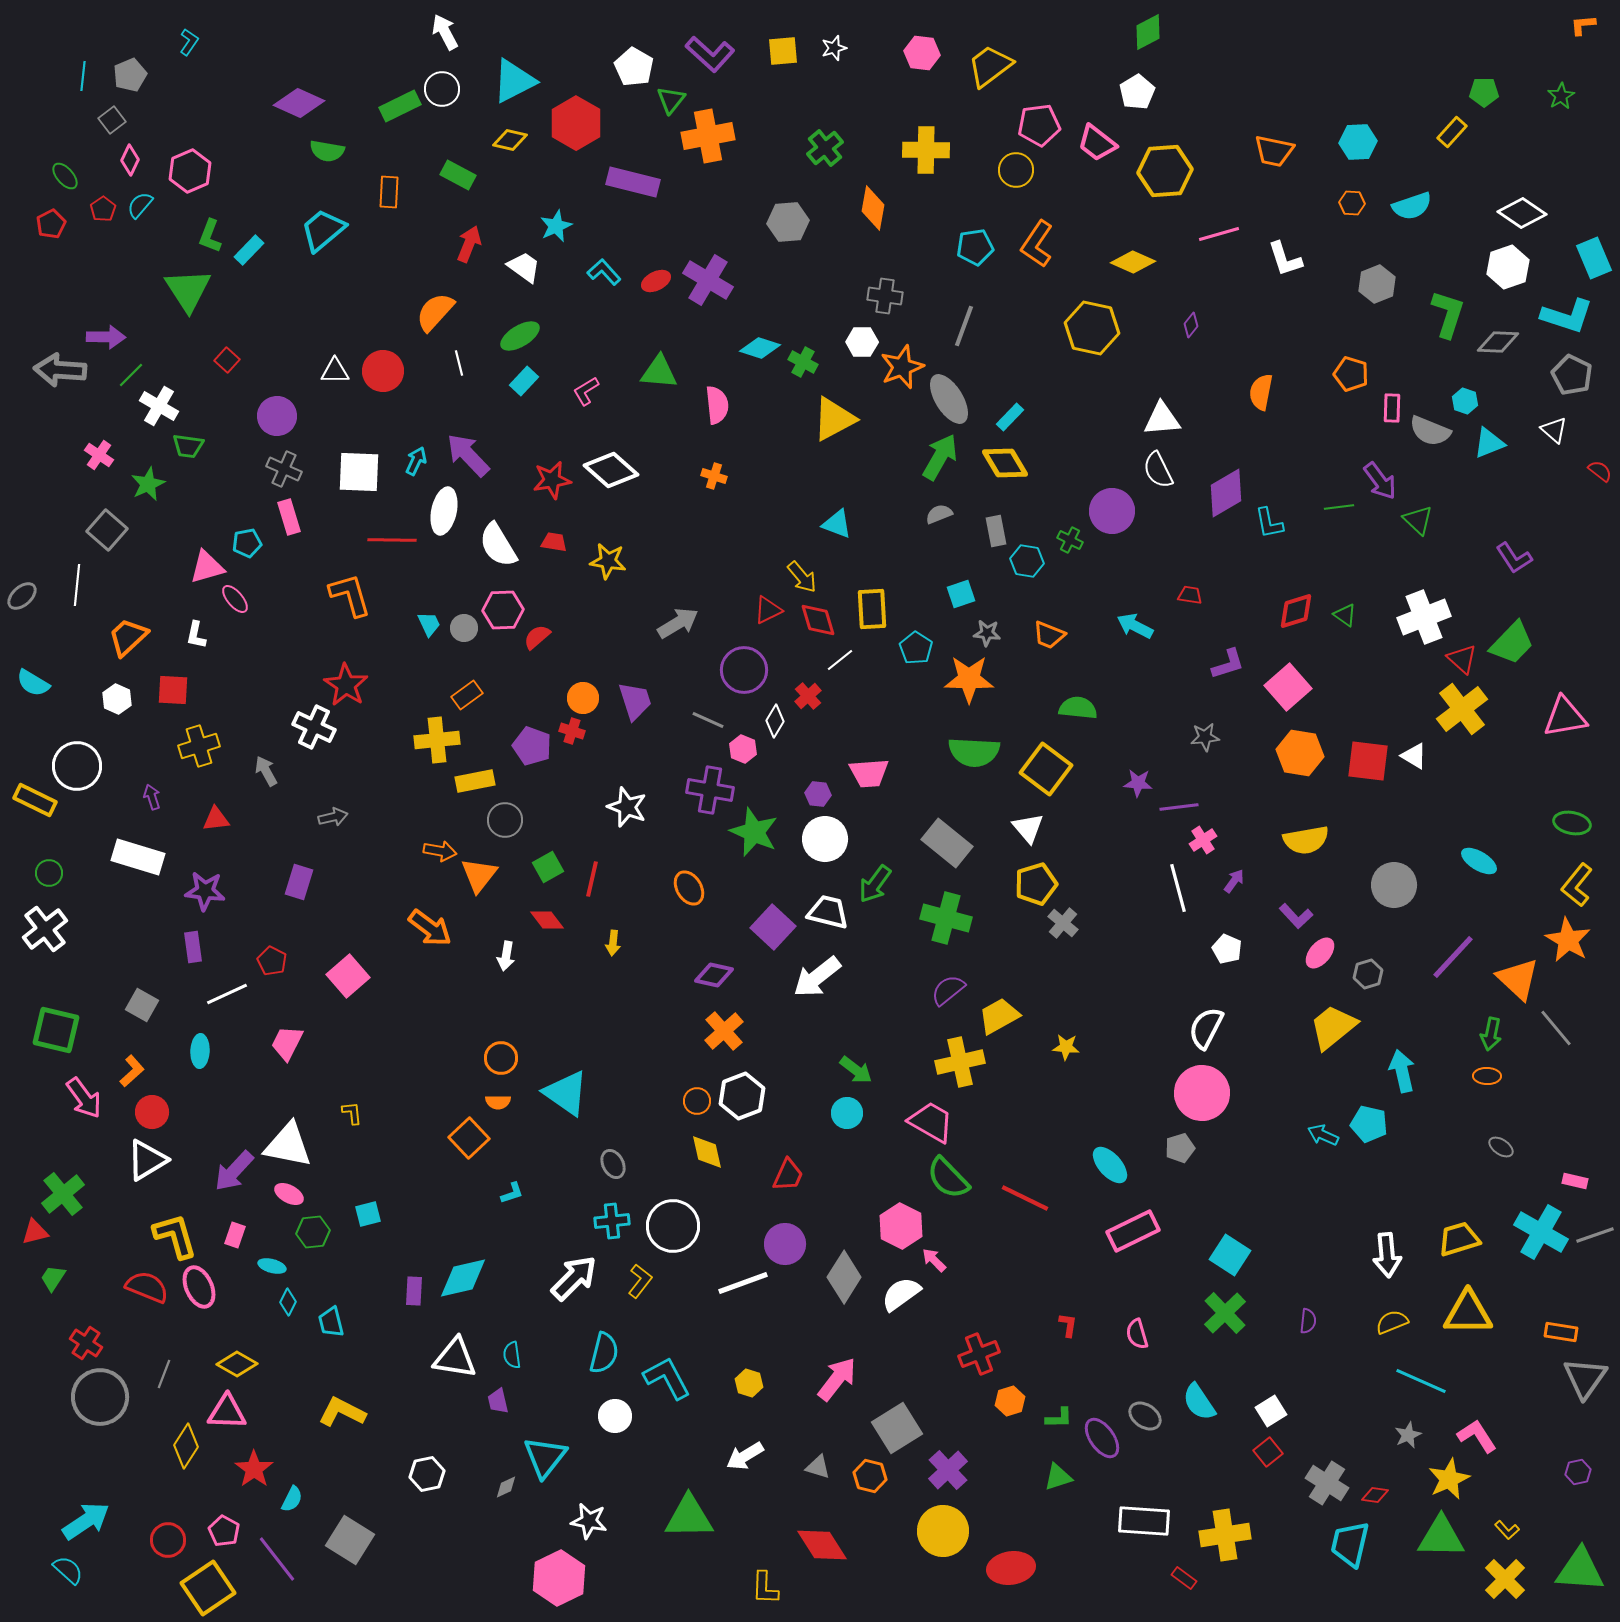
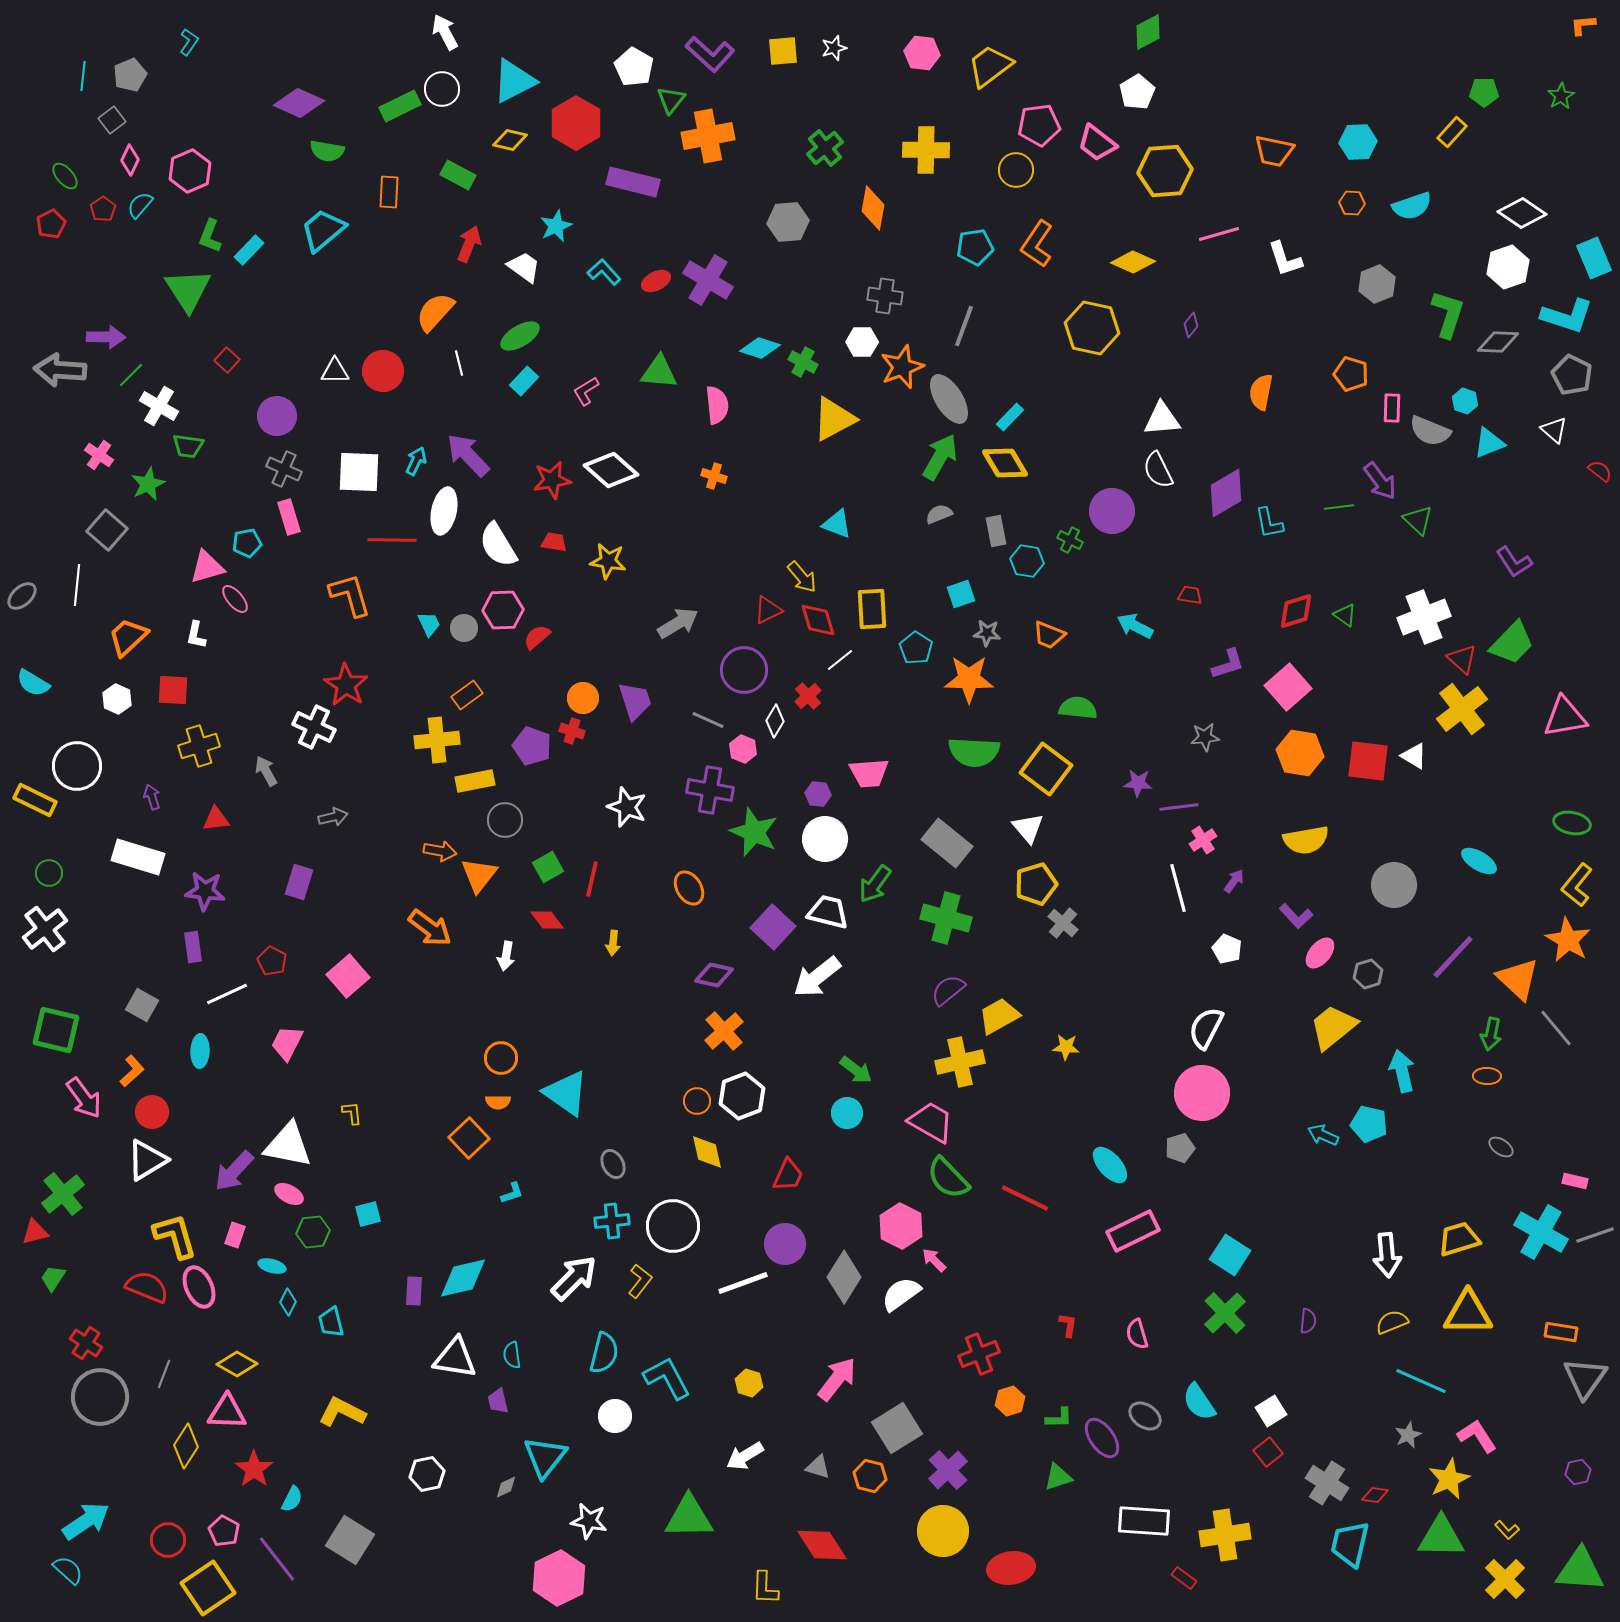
purple L-shape at (1514, 558): moved 4 px down
